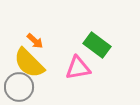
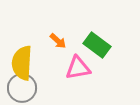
orange arrow: moved 23 px right
yellow semicircle: moved 7 px left; rotated 48 degrees clockwise
gray circle: moved 3 px right, 1 px down
